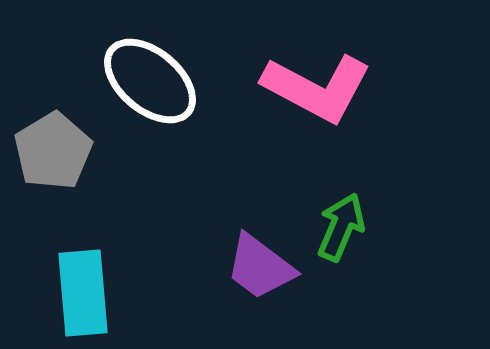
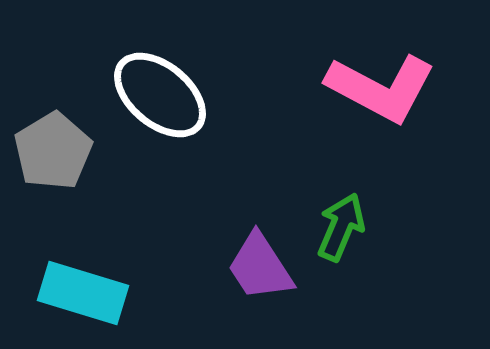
white ellipse: moved 10 px right, 14 px down
pink L-shape: moved 64 px right
purple trapezoid: rotated 20 degrees clockwise
cyan rectangle: rotated 68 degrees counterclockwise
